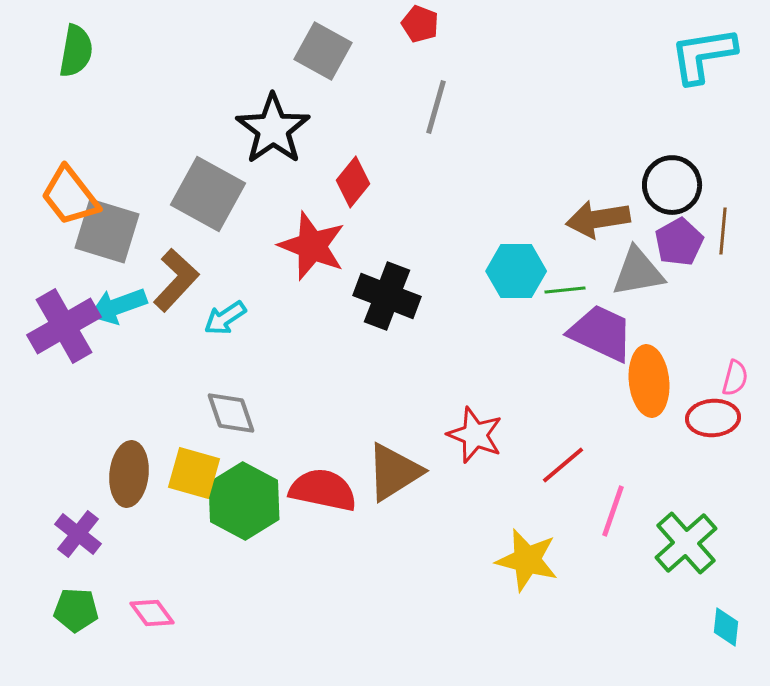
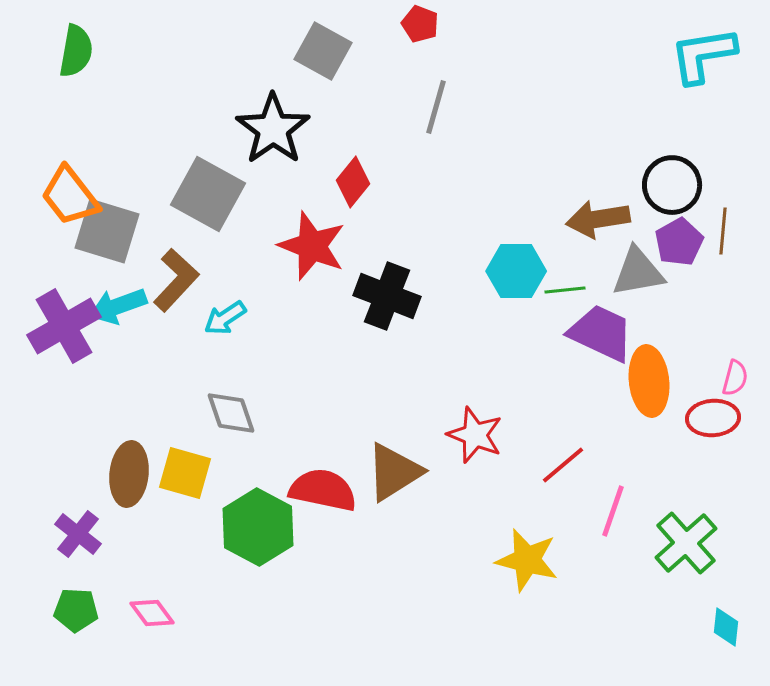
yellow square at (194, 473): moved 9 px left
green hexagon at (244, 501): moved 14 px right, 26 px down
